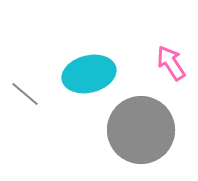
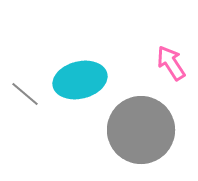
cyan ellipse: moved 9 px left, 6 px down
